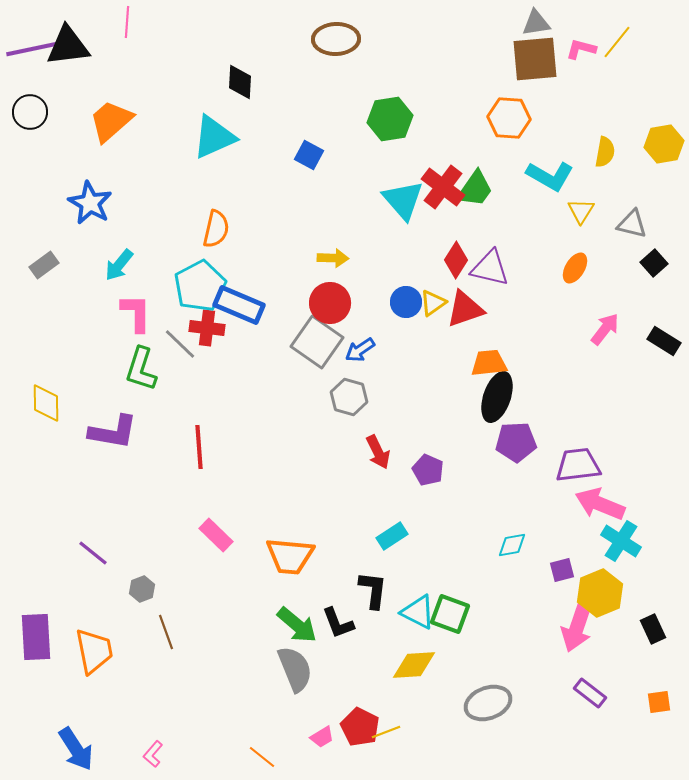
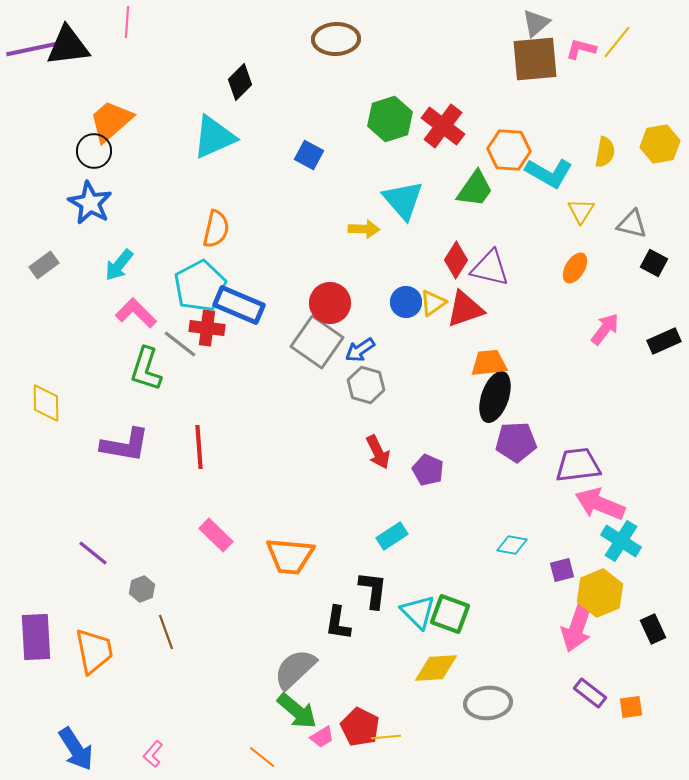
gray triangle at (536, 23): rotated 32 degrees counterclockwise
black diamond at (240, 82): rotated 42 degrees clockwise
black circle at (30, 112): moved 64 px right, 39 px down
orange hexagon at (509, 118): moved 32 px down
green hexagon at (390, 119): rotated 9 degrees counterclockwise
yellow hexagon at (664, 144): moved 4 px left
cyan L-shape at (550, 176): moved 1 px left, 3 px up
red cross at (443, 187): moved 61 px up
yellow arrow at (333, 258): moved 31 px right, 29 px up
black square at (654, 263): rotated 20 degrees counterclockwise
pink L-shape at (136, 313): rotated 45 degrees counterclockwise
black rectangle at (664, 341): rotated 56 degrees counterclockwise
gray line at (180, 344): rotated 6 degrees counterclockwise
green L-shape at (141, 369): moved 5 px right
gray hexagon at (349, 397): moved 17 px right, 12 px up
black ellipse at (497, 397): moved 2 px left
purple L-shape at (113, 432): moved 12 px right, 13 px down
cyan diamond at (512, 545): rotated 20 degrees clockwise
cyan triangle at (418, 612): rotated 18 degrees clockwise
black L-shape at (338, 623): rotated 30 degrees clockwise
green arrow at (297, 625): moved 86 px down
yellow diamond at (414, 665): moved 22 px right, 3 px down
gray semicircle at (295, 669): rotated 111 degrees counterclockwise
orange square at (659, 702): moved 28 px left, 5 px down
gray ellipse at (488, 703): rotated 15 degrees clockwise
yellow line at (386, 732): moved 5 px down; rotated 16 degrees clockwise
